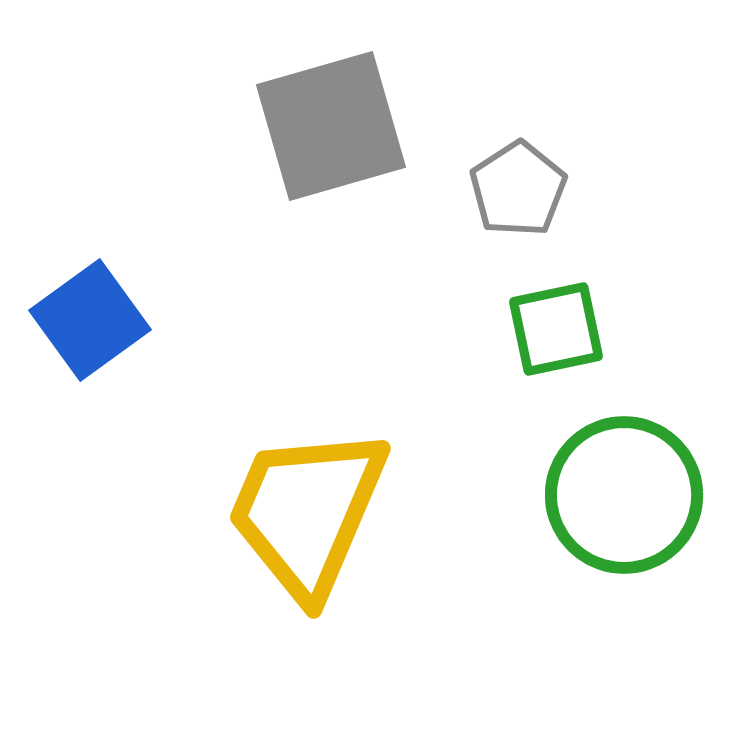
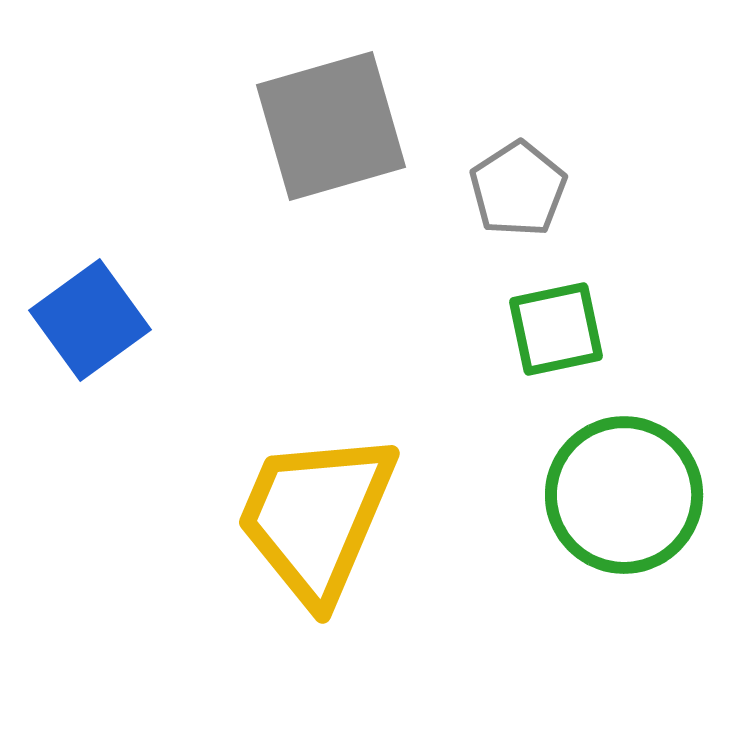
yellow trapezoid: moved 9 px right, 5 px down
